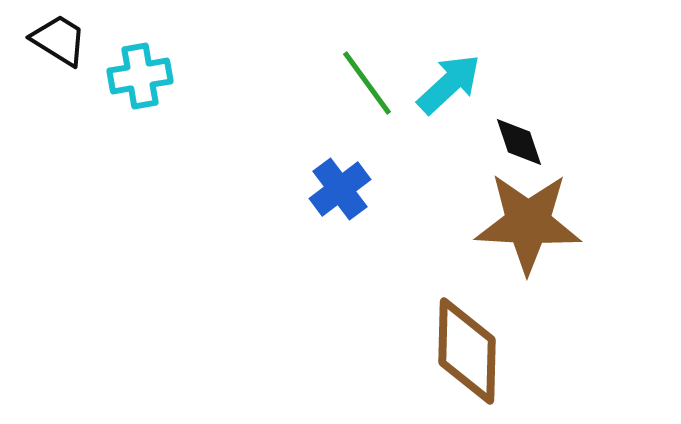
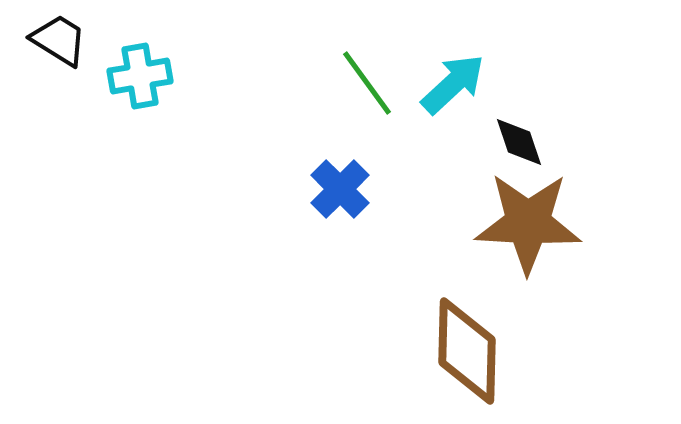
cyan arrow: moved 4 px right
blue cross: rotated 8 degrees counterclockwise
